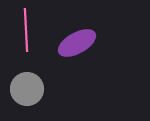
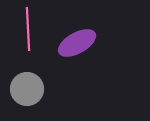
pink line: moved 2 px right, 1 px up
